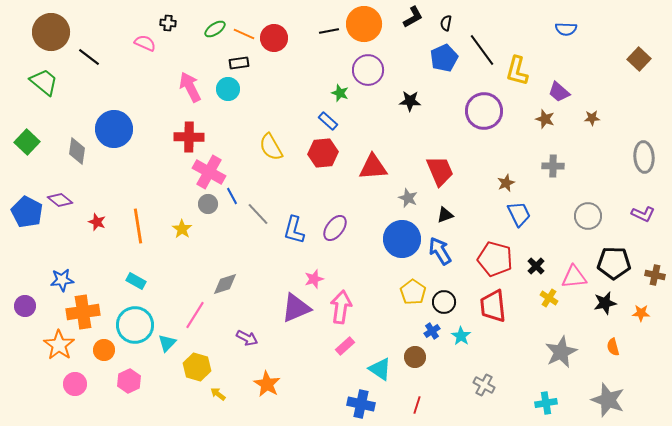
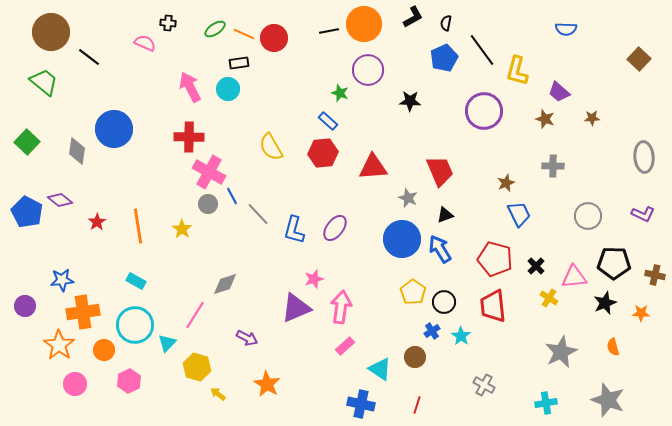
red star at (97, 222): rotated 18 degrees clockwise
blue arrow at (440, 251): moved 2 px up
black star at (605, 303): rotated 10 degrees counterclockwise
